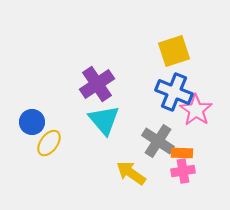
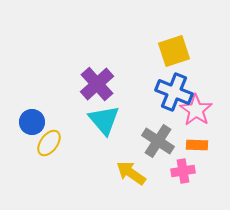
purple cross: rotated 8 degrees counterclockwise
orange rectangle: moved 15 px right, 8 px up
